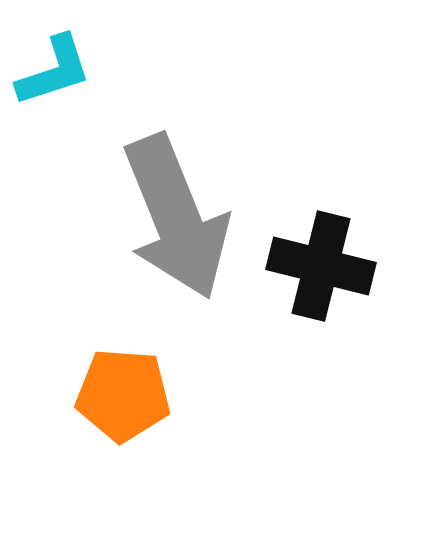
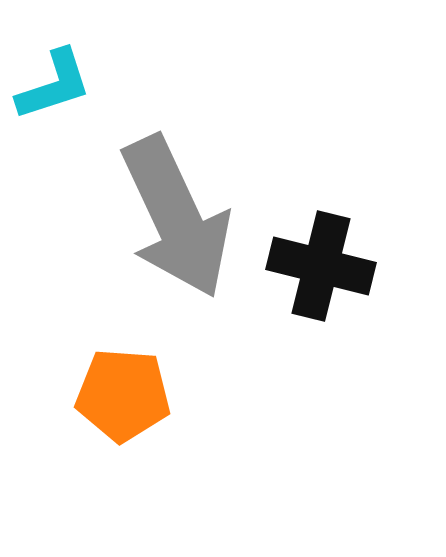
cyan L-shape: moved 14 px down
gray arrow: rotated 3 degrees counterclockwise
